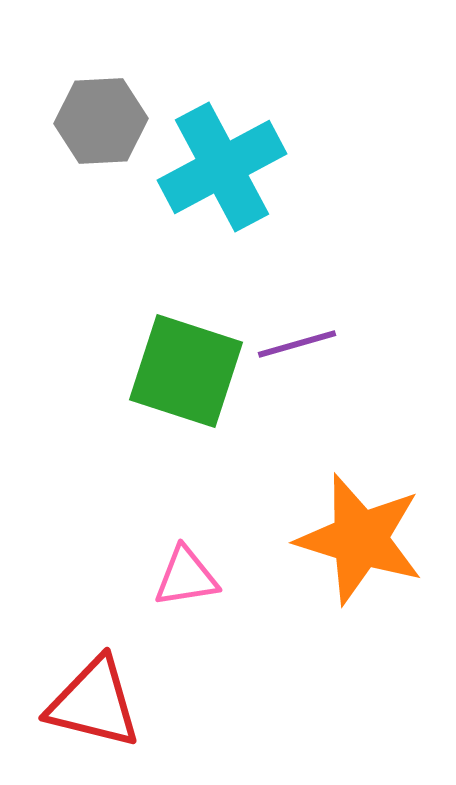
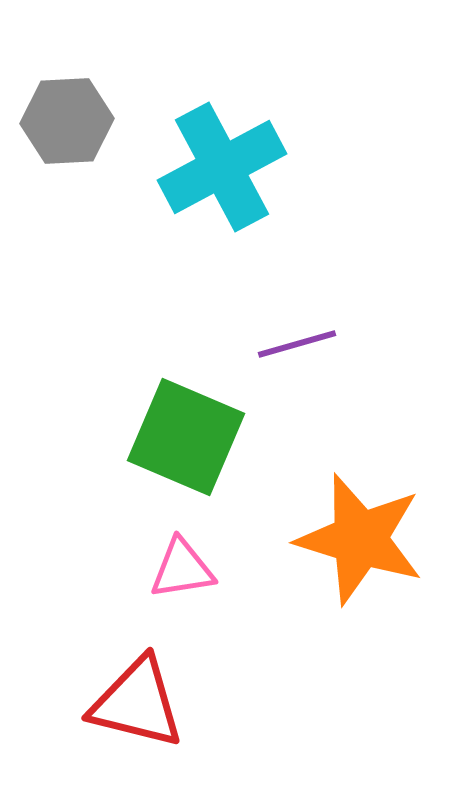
gray hexagon: moved 34 px left
green square: moved 66 px down; rotated 5 degrees clockwise
pink triangle: moved 4 px left, 8 px up
red triangle: moved 43 px right
